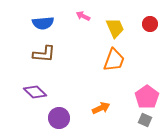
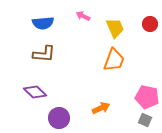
pink pentagon: rotated 25 degrees counterclockwise
